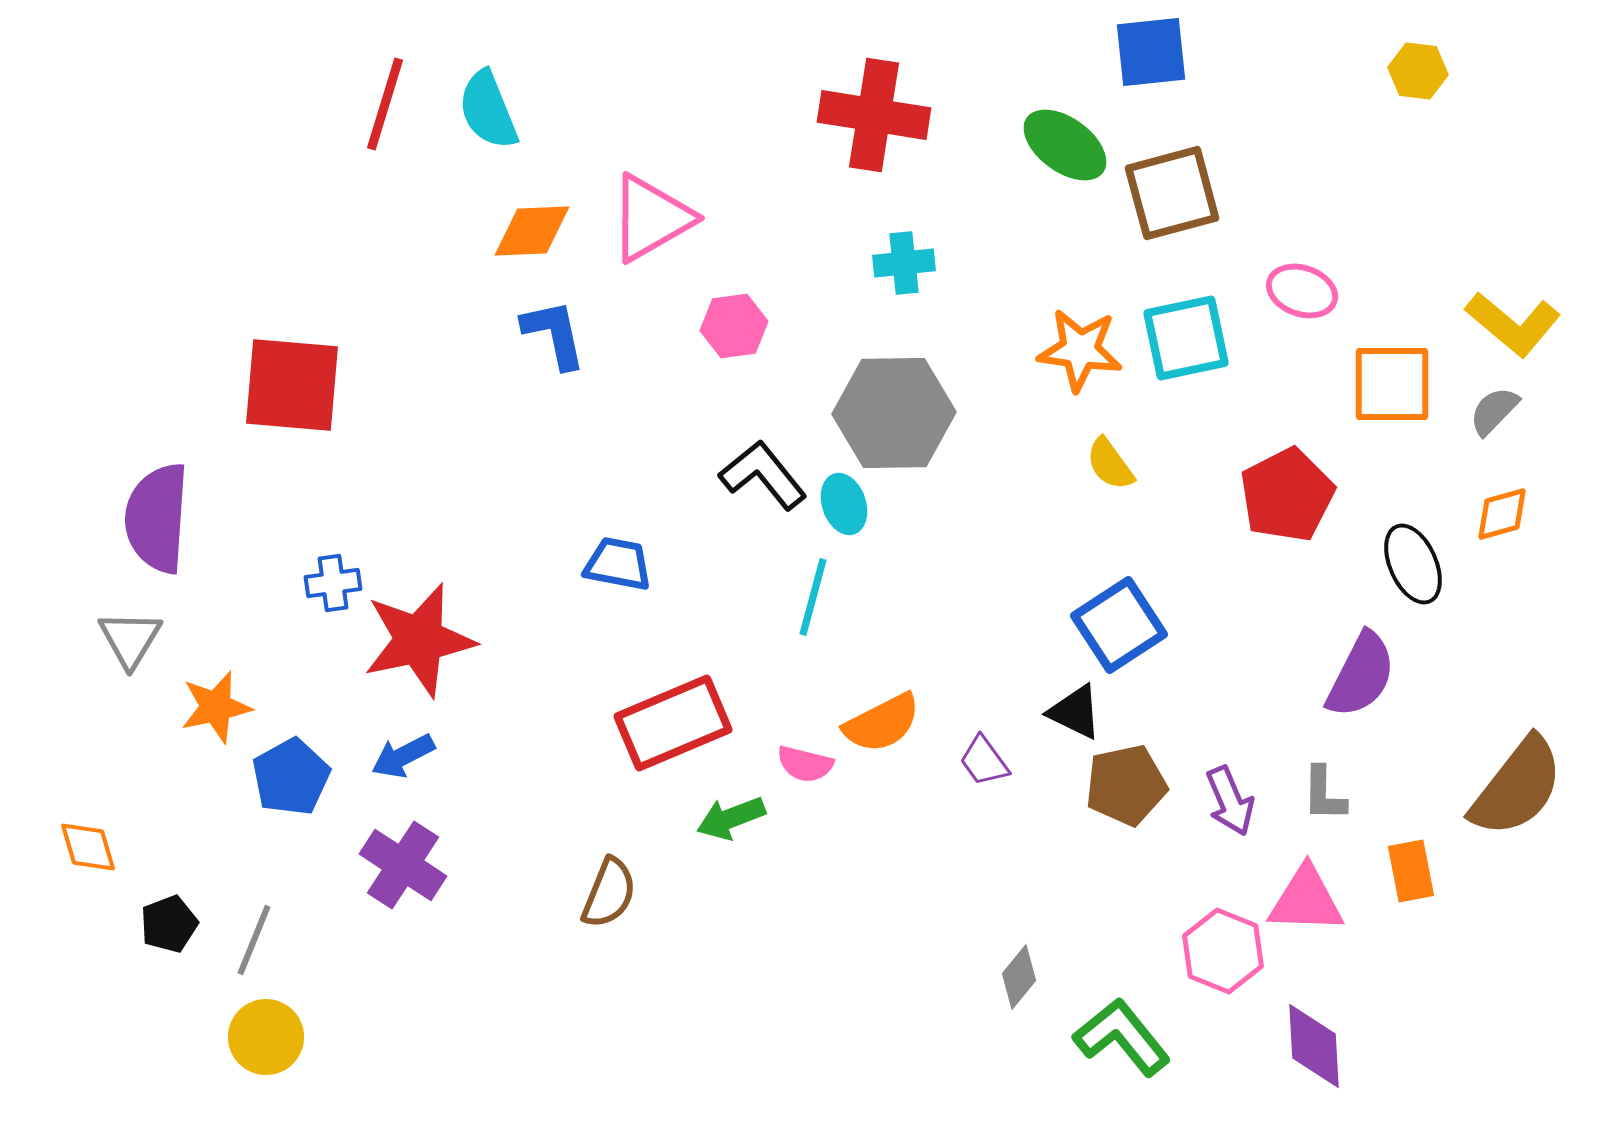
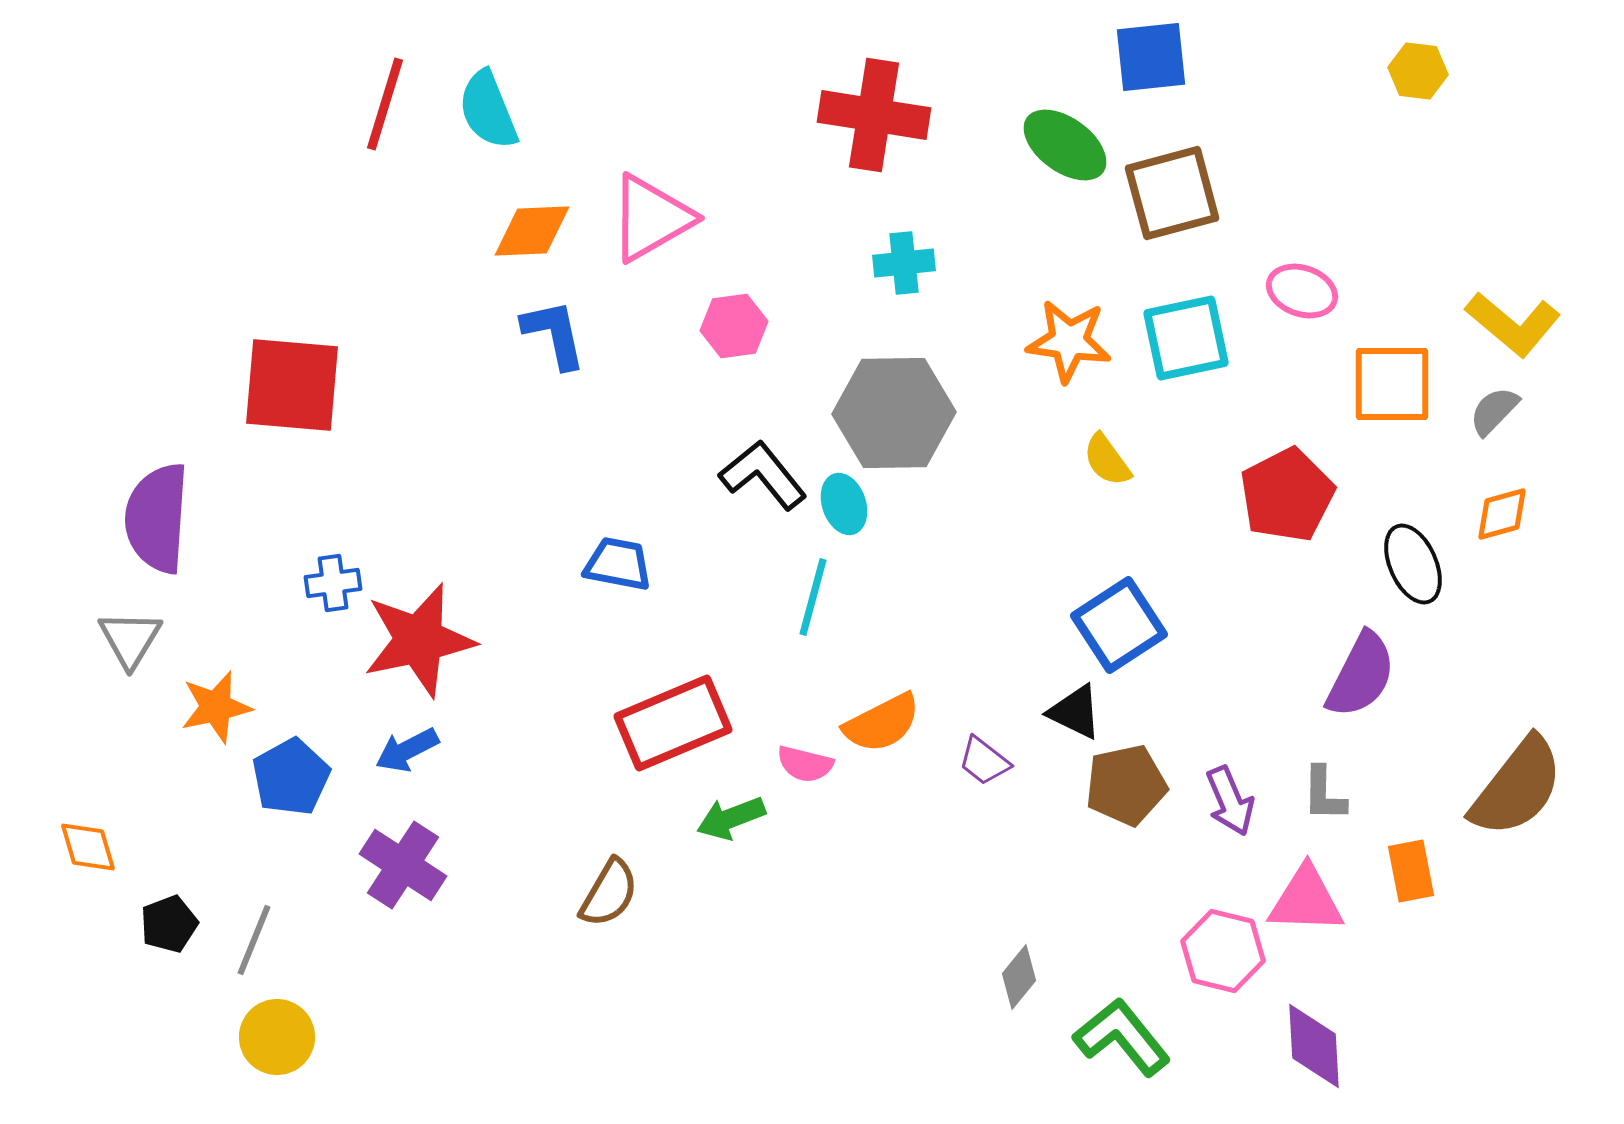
blue square at (1151, 52): moved 5 px down
orange star at (1080, 350): moved 11 px left, 9 px up
yellow semicircle at (1110, 464): moved 3 px left, 4 px up
blue arrow at (403, 756): moved 4 px right, 6 px up
purple trapezoid at (984, 761): rotated 16 degrees counterclockwise
brown semicircle at (609, 893): rotated 8 degrees clockwise
pink hexagon at (1223, 951): rotated 8 degrees counterclockwise
yellow circle at (266, 1037): moved 11 px right
